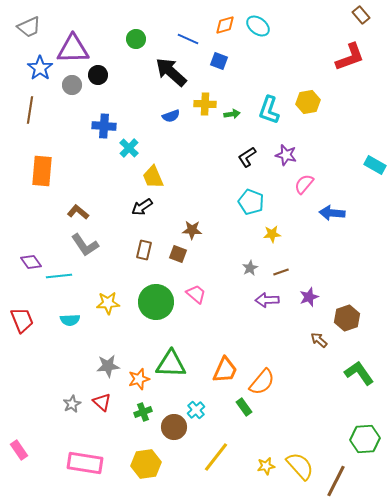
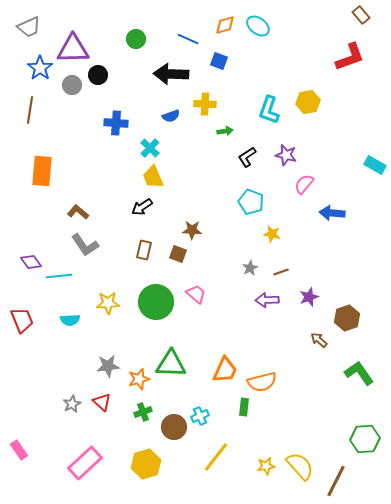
black arrow at (171, 72): moved 2 px down; rotated 40 degrees counterclockwise
green arrow at (232, 114): moved 7 px left, 17 px down
blue cross at (104, 126): moved 12 px right, 3 px up
cyan cross at (129, 148): moved 21 px right
yellow star at (272, 234): rotated 18 degrees clockwise
orange semicircle at (262, 382): rotated 36 degrees clockwise
green rectangle at (244, 407): rotated 42 degrees clockwise
cyan cross at (196, 410): moved 4 px right, 6 px down; rotated 18 degrees clockwise
pink rectangle at (85, 463): rotated 52 degrees counterclockwise
yellow hexagon at (146, 464): rotated 8 degrees counterclockwise
